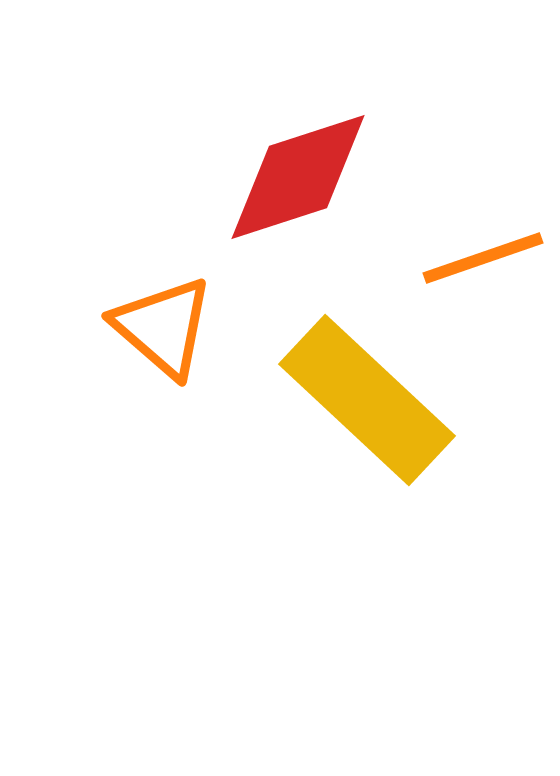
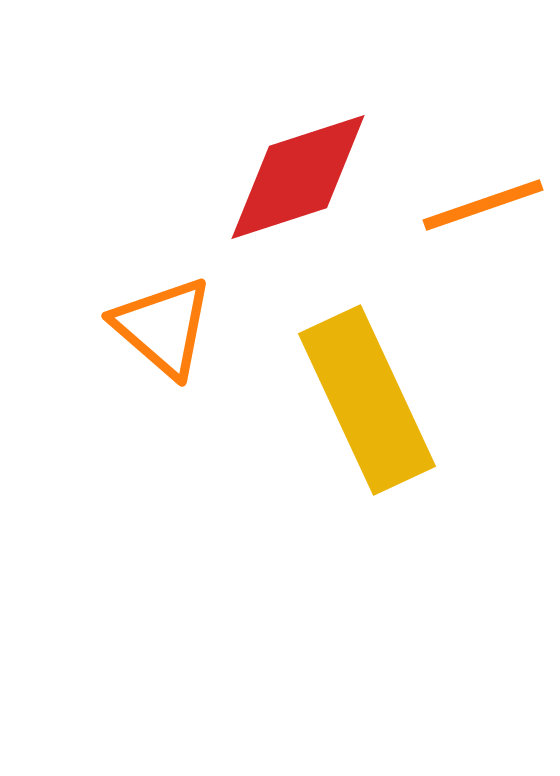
orange line: moved 53 px up
yellow rectangle: rotated 22 degrees clockwise
